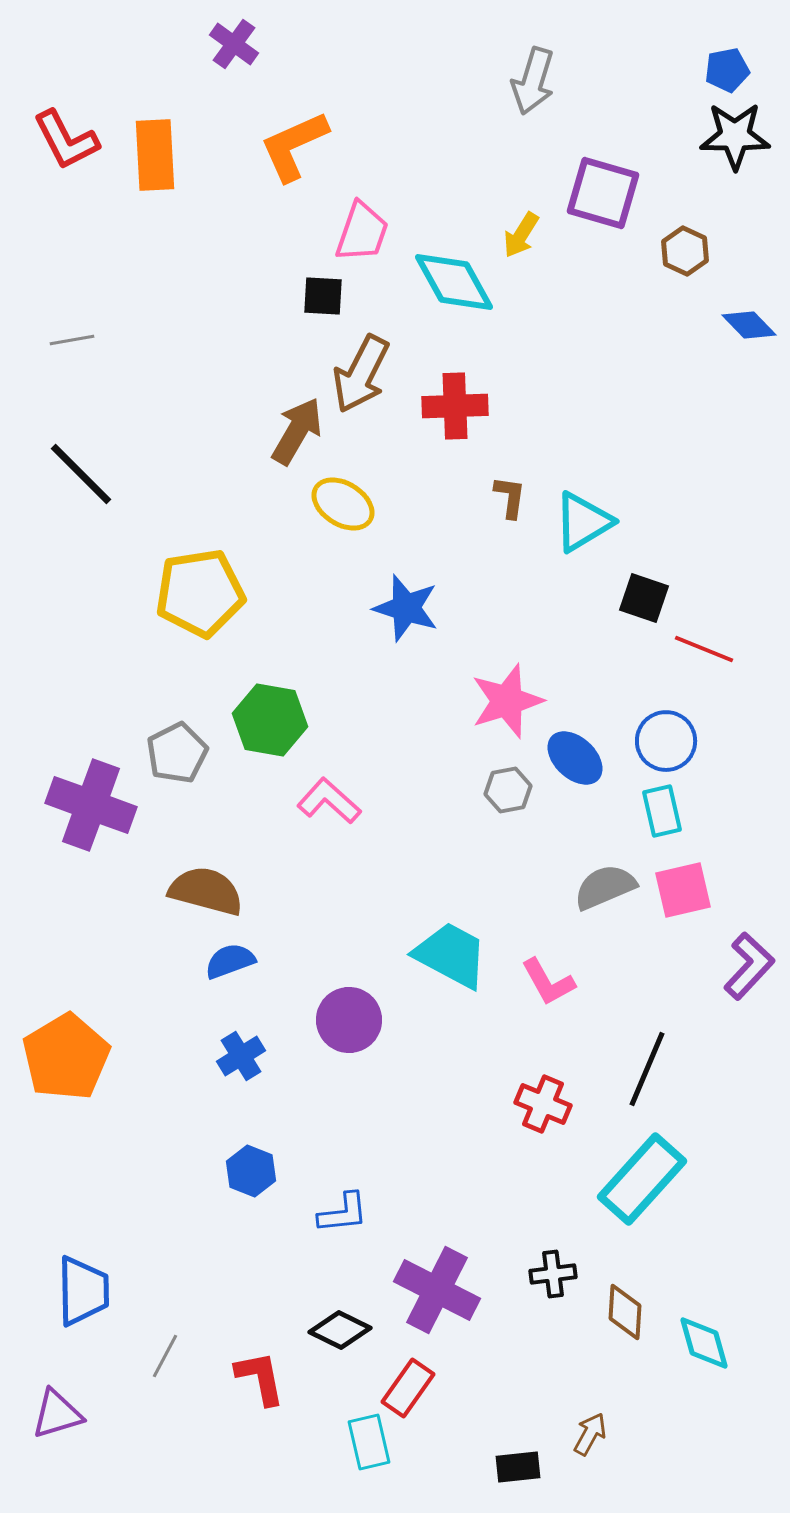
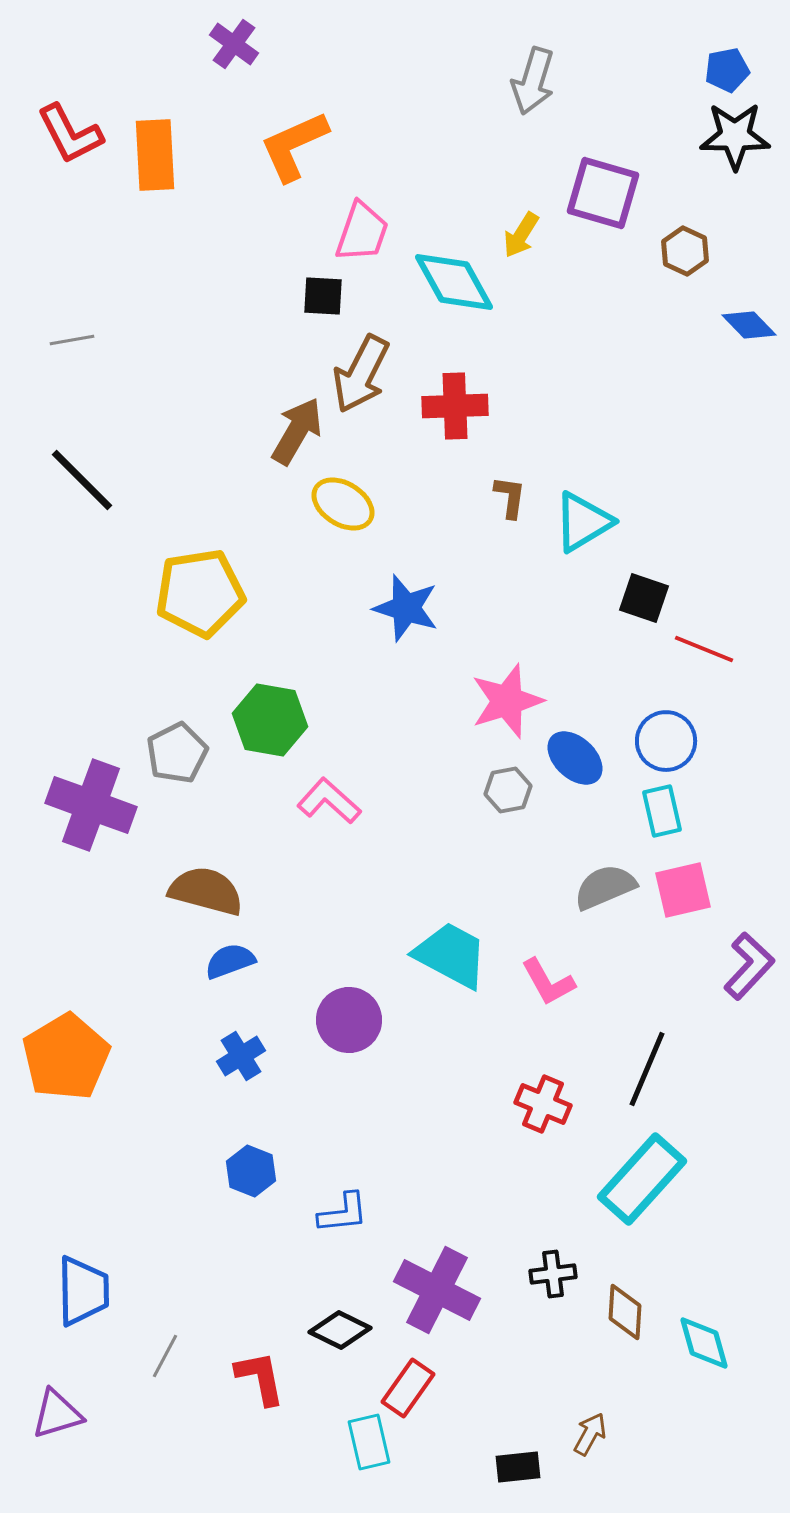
red L-shape at (66, 140): moved 4 px right, 6 px up
black line at (81, 474): moved 1 px right, 6 px down
